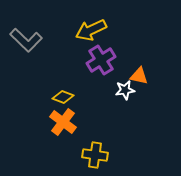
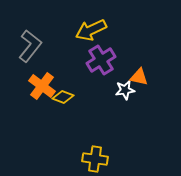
gray L-shape: moved 4 px right, 6 px down; rotated 96 degrees counterclockwise
orange triangle: moved 1 px down
orange cross: moved 21 px left, 36 px up
yellow cross: moved 4 px down
